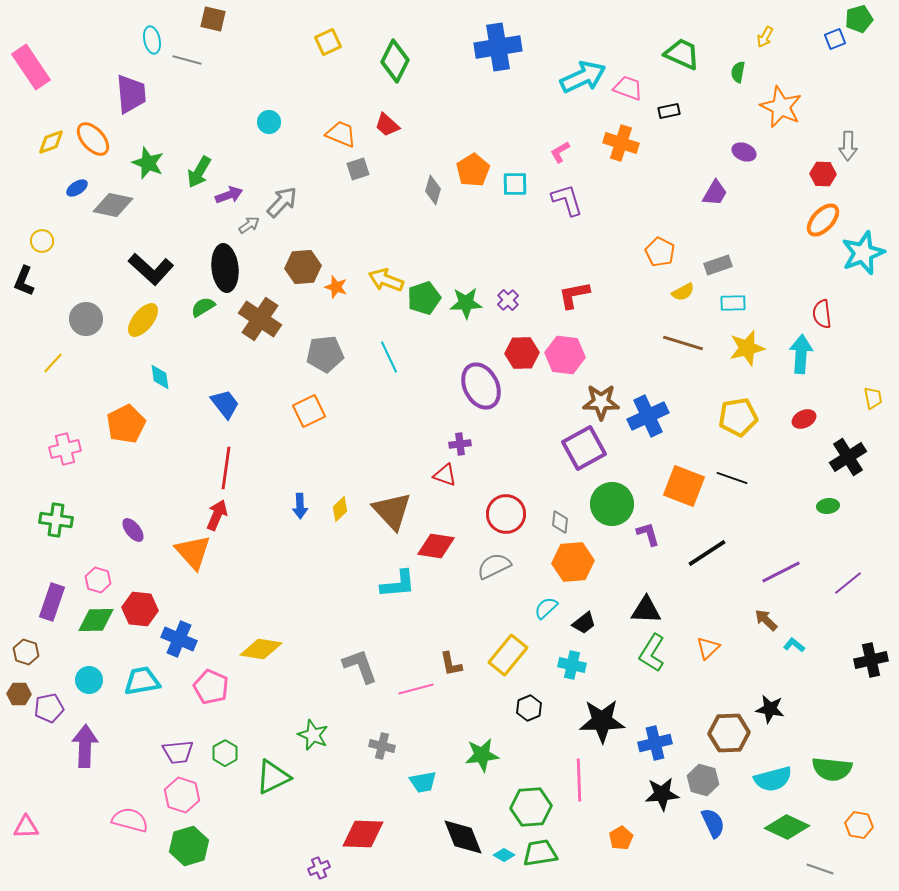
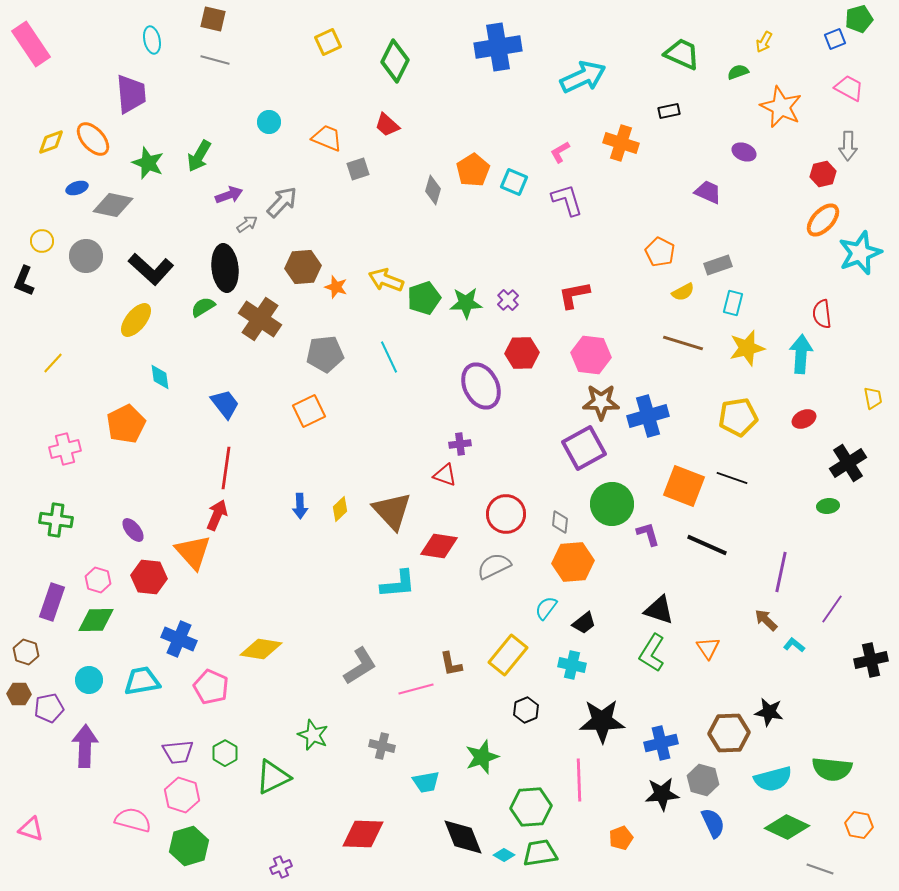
yellow arrow at (765, 37): moved 1 px left, 5 px down
gray line at (187, 60): moved 28 px right
pink rectangle at (31, 67): moved 23 px up
green semicircle at (738, 72): rotated 60 degrees clockwise
pink trapezoid at (628, 88): moved 221 px right; rotated 8 degrees clockwise
orange trapezoid at (341, 134): moved 14 px left, 4 px down
green arrow at (199, 172): moved 16 px up
red hexagon at (823, 174): rotated 15 degrees counterclockwise
cyan square at (515, 184): moved 1 px left, 2 px up; rotated 24 degrees clockwise
blue ellipse at (77, 188): rotated 15 degrees clockwise
purple trapezoid at (715, 193): moved 7 px left, 1 px up; rotated 96 degrees counterclockwise
gray arrow at (249, 225): moved 2 px left, 1 px up
cyan star at (863, 253): moved 3 px left
cyan rectangle at (733, 303): rotated 75 degrees counterclockwise
gray circle at (86, 319): moved 63 px up
yellow ellipse at (143, 320): moved 7 px left
pink hexagon at (565, 355): moved 26 px right
blue cross at (648, 416): rotated 9 degrees clockwise
black cross at (848, 457): moved 6 px down
red diamond at (436, 546): moved 3 px right
black line at (707, 553): moved 8 px up; rotated 57 degrees clockwise
purple line at (781, 572): rotated 51 degrees counterclockwise
purple line at (848, 583): moved 16 px left, 26 px down; rotated 16 degrees counterclockwise
cyan semicircle at (546, 608): rotated 10 degrees counterclockwise
red hexagon at (140, 609): moved 9 px right, 32 px up
black triangle at (646, 610): moved 13 px right; rotated 16 degrees clockwise
orange triangle at (708, 648): rotated 20 degrees counterclockwise
gray L-shape at (360, 666): rotated 78 degrees clockwise
black hexagon at (529, 708): moved 3 px left, 2 px down
black star at (770, 709): moved 1 px left, 3 px down
blue cross at (655, 743): moved 6 px right
green star at (482, 755): moved 2 px down; rotated 12 degrees counterclockwise
cyan trapezoid at (423, 782): moved 3 px right
pink semicircle at (130, 820): moved 3 px right
pink triangle at (26, 827): moved 5 px right, 2 px down; rotated 20 degrees clockwise
orange pentagon at (621, 838): rotated 10 degrees clockwise
purple cross at (319, 868): moved 38 px left, 1 px up
